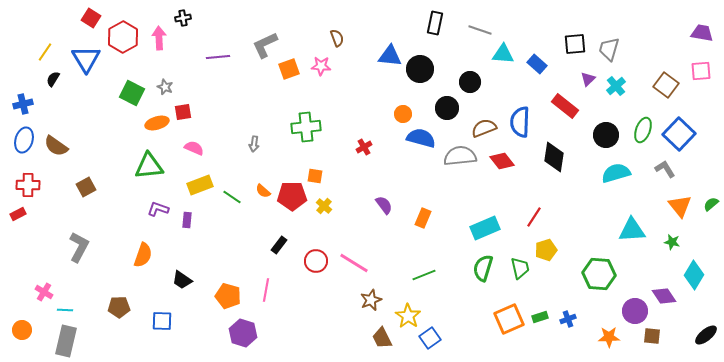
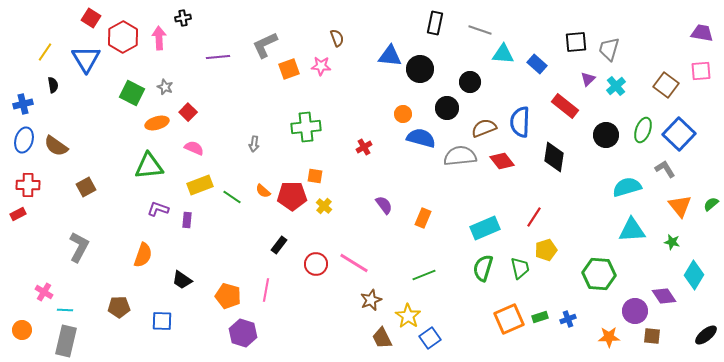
black square at (575, 44): moved 1 px right, 2 px up
black semicircle at (53, 79): moved 6 px down; rotated 140 degrees clockwise
red square at (183, 112): moved 5 px right; rotated 36 degrees counterclockwise
cyan semicircle at (616, 173): moved 11 px right, 14 px down
red circle at (316, 261): moved 3 px down
